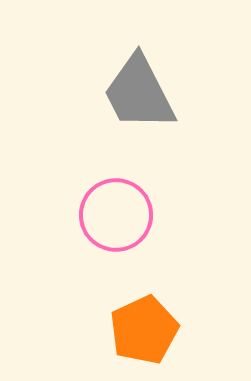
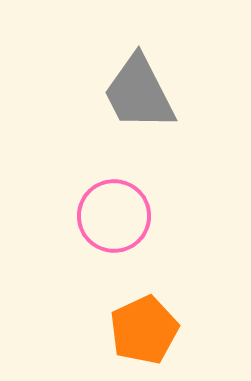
pink circle: moved 2 px left, 1 px down
